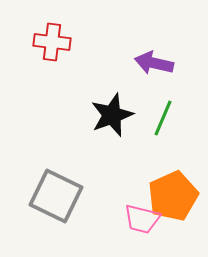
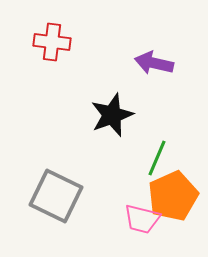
green line: moved 6 px left, 40 px down
